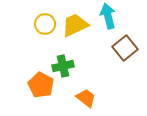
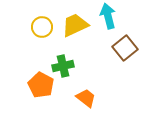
yellow circle: moved 3 px left, 3 px down
